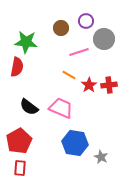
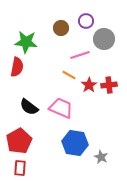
pink line: moved 1 px right, 3 px down
